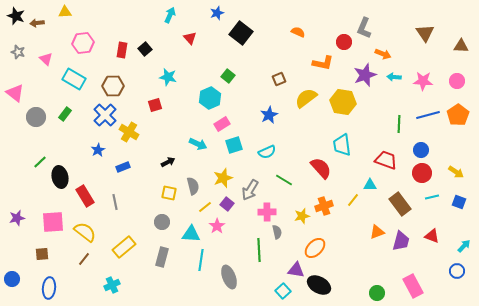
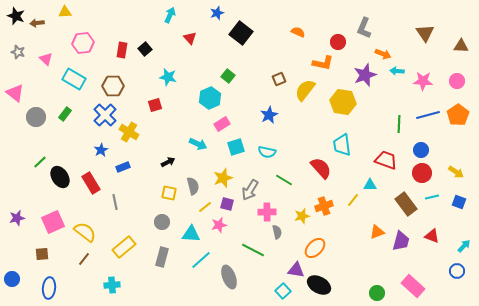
red circle at (344, 42): moved 6 px left
cyan arrow at (394, 77): moved 3 px right, 6 px up
yellow semicircle at (306, 98): moved 1 px left, 8 px up; rotated 15 degrees counterclockwise
cyan square at (234, 145): moved 2 px right, 2 px down
blue star at (98, 150): moved 3 px right
cyan semicircle at (267, 152): rotated 36 degrees clockwise
black ellipse at (60, 177): rotated 20 degrees counterclockwise
red rectangle at (85, 196): moved 6 px right, 13 px up
purple square at (227, 204): rotated 24 degrees counterclockwise
brown rectangle at (400, 204): moved 6 px right
pink square at (53, 222): rotated 20 degrees counterclockwise
pink star at (217, 226): moved 2 px right, 1 px up; rotated 21 degrees clockwise
green line at (259, 250): moved 6 px left; rotated 60 degrees counterclockwise
cyan line at (201, 260): rotated 40 degrees clockwise
cyan cross at (112, 285): rotated 21 degrees clockwise
pink rectangle at (413, 286): rotated 20 degrees counterclockwise
